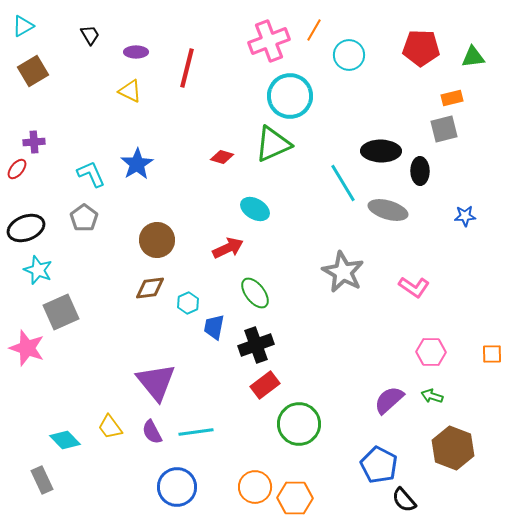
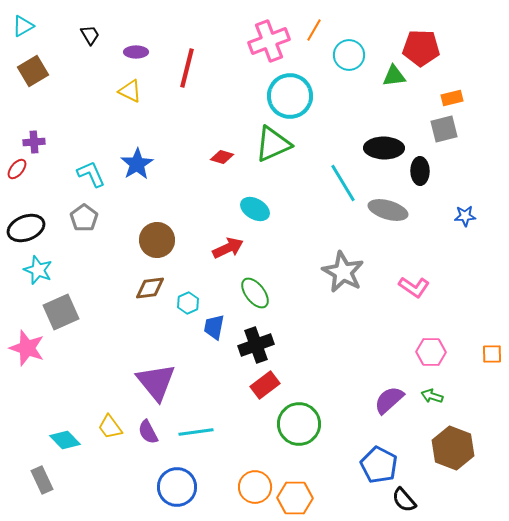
green triangle at (473, 57): moved 79 px left, 19 px down
black ellipse at (381, 151): moved 3 px right, 3 px up
purple semicircle at (152, 432): moved 4 px left
